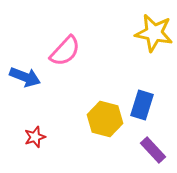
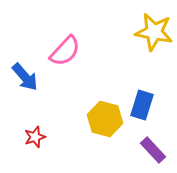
yellow star: moved 1 px up
blue arrow: rotated 28 degrees clockwise
